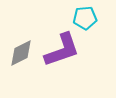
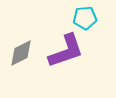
purple L-shape: moved 4 px right, 1 px down
